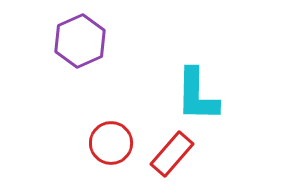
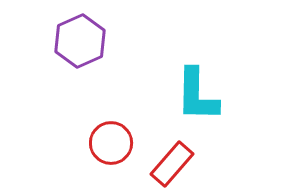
red rectangle: moved 10 px down
